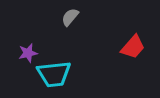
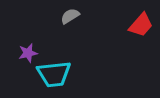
gray semicircle: moved 1 px up; rotated 18 degrees clockwise
red trapezoid: moved 8 px right, 22 px up
